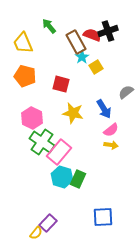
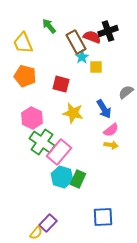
red semicircle: moved 2 px down
yellow square: rotated 32 degrees clockwise
